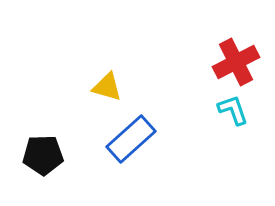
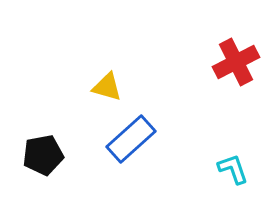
cyan L-shape: moved 59 px down
black pentagon: rotated 9 degrees counterclockwise
